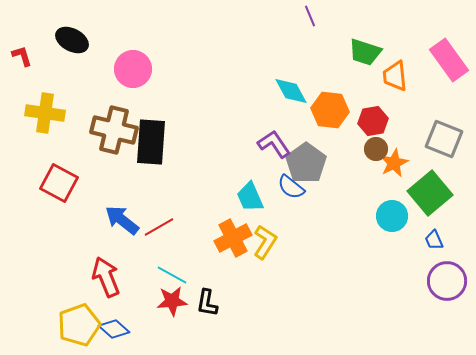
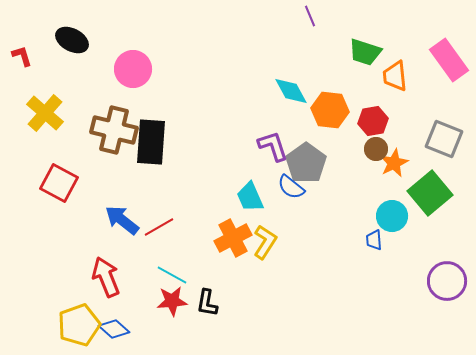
yellow cross: rotated 33 degrees clockwise
purple L-shape: moved 1 px left, 2 px down; rotated 16 degrees clockwise
blue trapezoid: moved 60 px left; rotated 20 degrees clockwise
